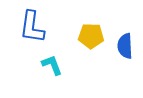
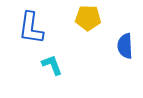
blue L-shape: moved 1 px left, 1 px down
yellow pentagon: moved 3 px left, 18 px up
